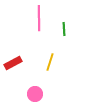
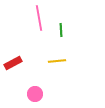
pink line: rotated 10 degrees counterclockwise
green line: moved 3 px left, 1 px down
yellow line: moved 7 px right, 1 px up; rotated 66 degrees clockwise
